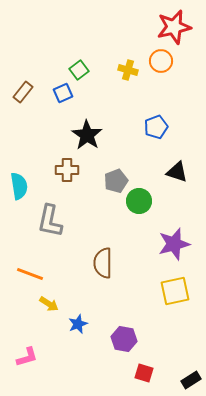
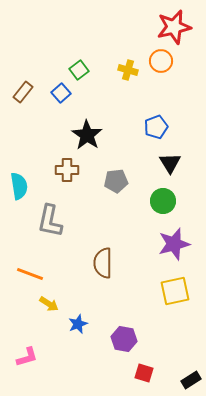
blue square: moved 2 px left; rotated 18 degrees counterclockwise
black triangle: moved 7 px left, 9 px up; rotated 40 degrees clockwise
gray pentagon: rotated 15 degrees clockwise
green circle: moved 24 px right
